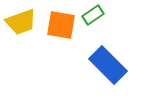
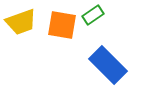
orange square: moved 1 px right
